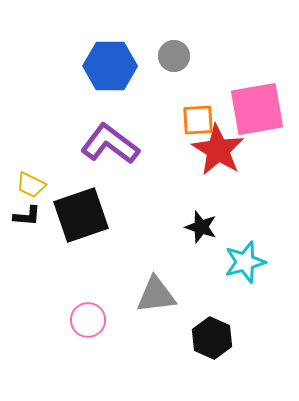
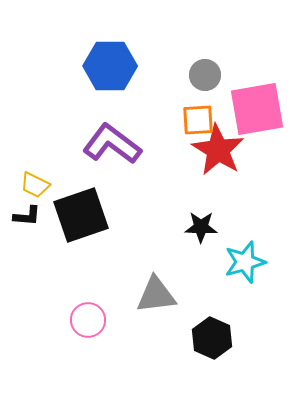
gray circle: moved 31 px right, 19 px down
purple L-shape: moved 2 px right
yellow trapezoid: moved 4 px right
black star: rotated 16 degrees counterclockwise
